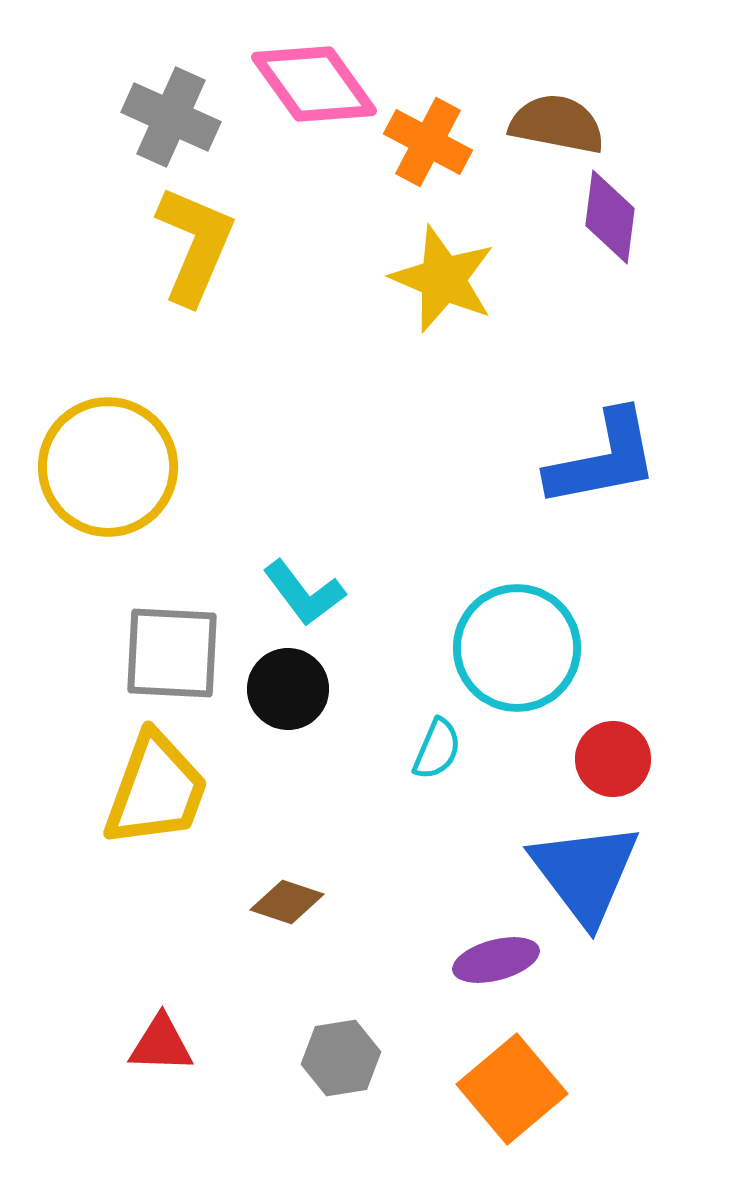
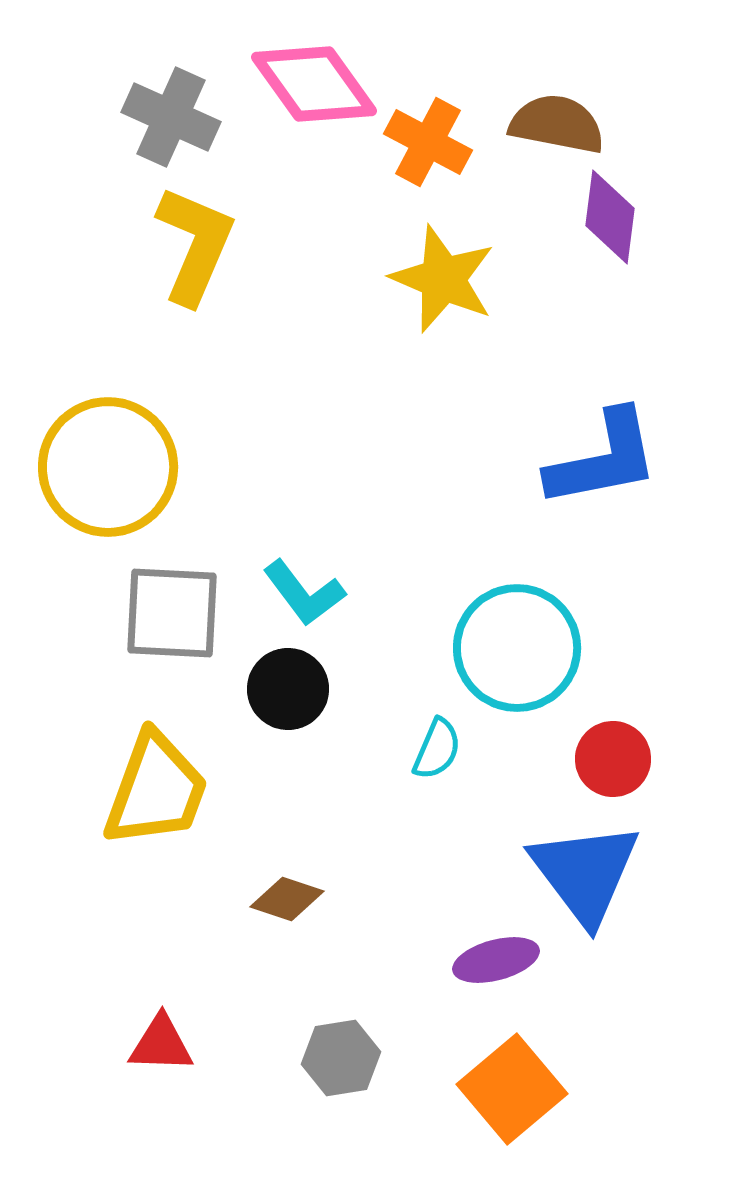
gray square: moved 40 px up
brown diamond: moved 3 px up
